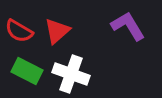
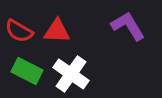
red triangle: rotated 44 degrees clockwise
white cross: rotated 15 degrees clockwise
